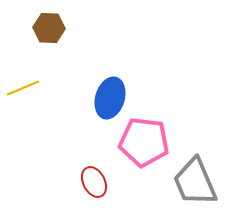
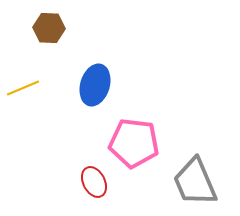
blue ellipse: moved 15 px left, 13 px up
pink pentagon: moved 10 px left, 1 px down
